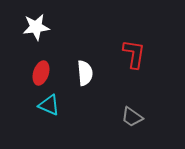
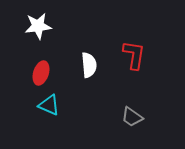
white star: moved 2 px right, 1 px up
red L-shape: moved 1 px down
white semicircle: moved 4 px right, 8 px up
